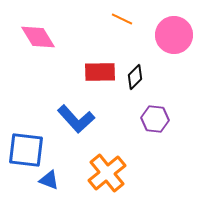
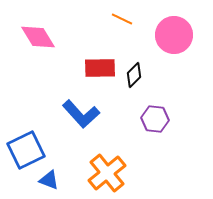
red rectangle: moved 4 px up
black diamond: moved 1 px left, 2 px up
blue L-shape: moved 5 px right, 5 px up
blue square: rotated 33 degrees counterclockwise
